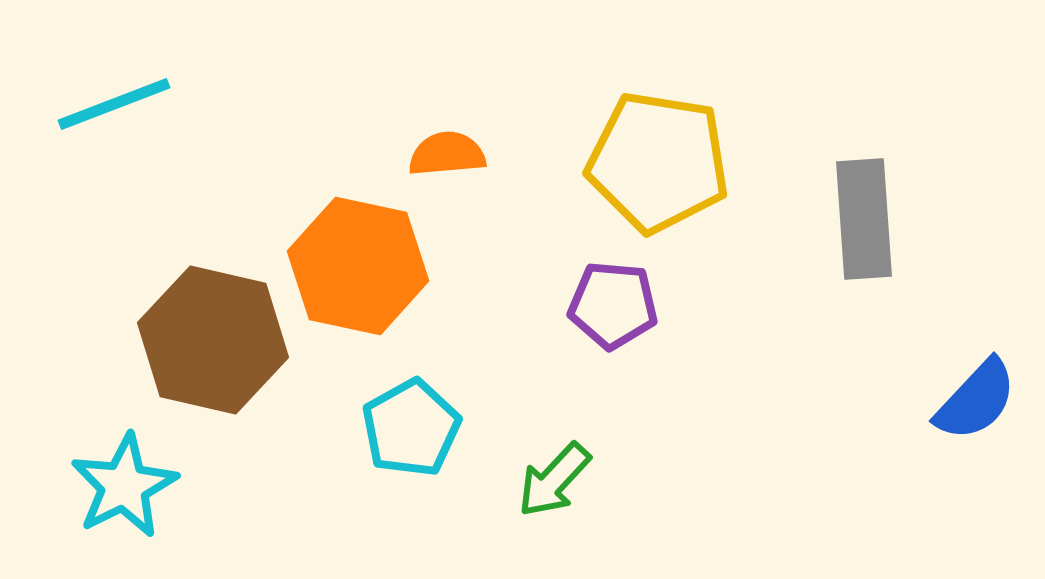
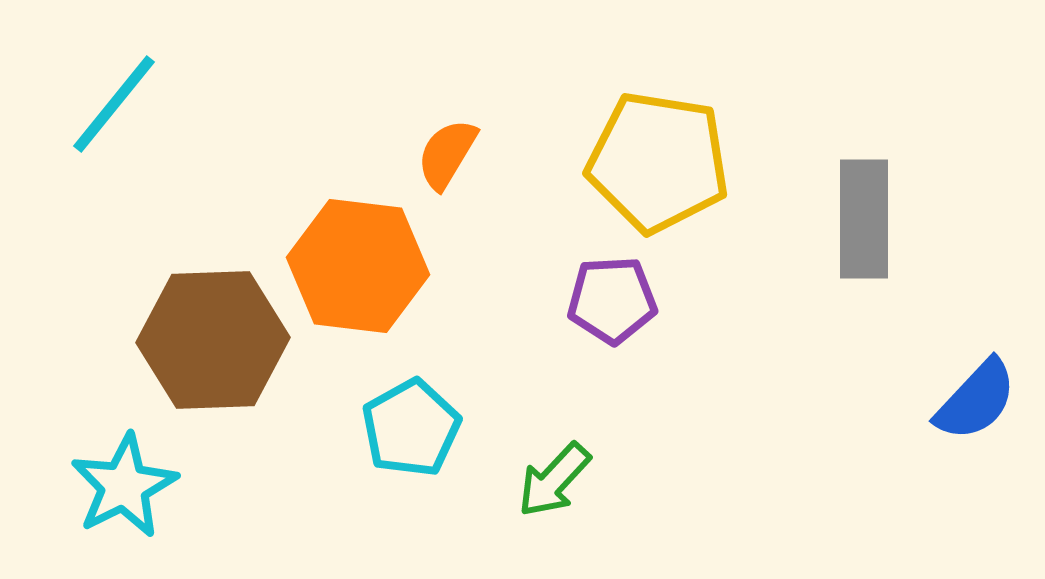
cyan line: rotated 30 degrees counterclockwise
orange semicircle: rotated 54 degrees counterclockwise
gray rectangle: rotated 4 degrees clockwise
orange hexagon: rotated 5 degrees counterclockwise
purple pentagon: moved 1 px left, 5 px up; rotated 8 degrees counterclockwise
brown hexagon: rotated 15 degrees counterclockwise
